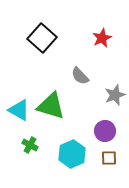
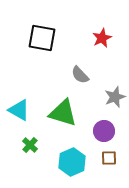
black square: rotated 32 degrees counterclockwise
gray semicircle: moved 1 px up
gray star: moved 2 px down
green triangle: moved 12 px right, 7 px down
purple circle: moved 1 px left
green cross: rotated 14 degrees clockwise
cyan hexagon: moved 8 px down
